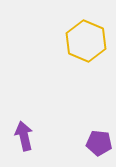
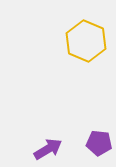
purple arrow: moved 24 px right, 13 px down; rotated 72 degrees clockwise
